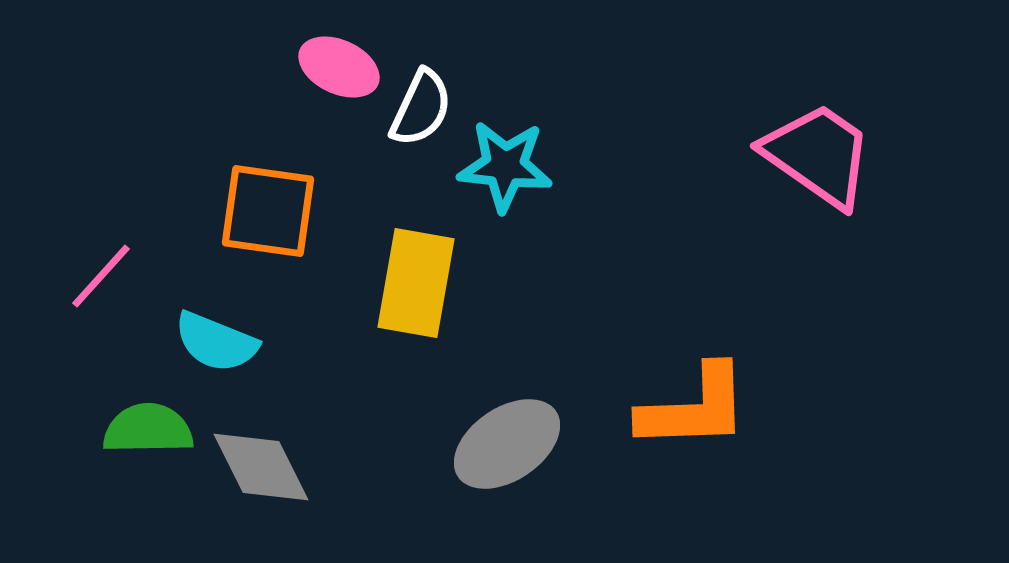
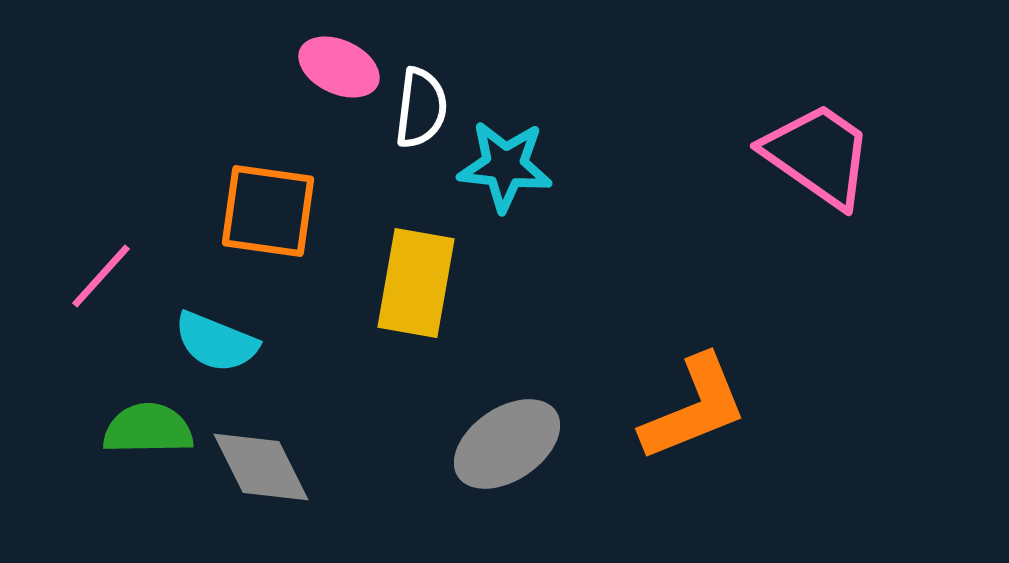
white semicircle: rotated 18 degrees counterclockwise
orange L-shape: rotated 20 degrees counterclockwise
